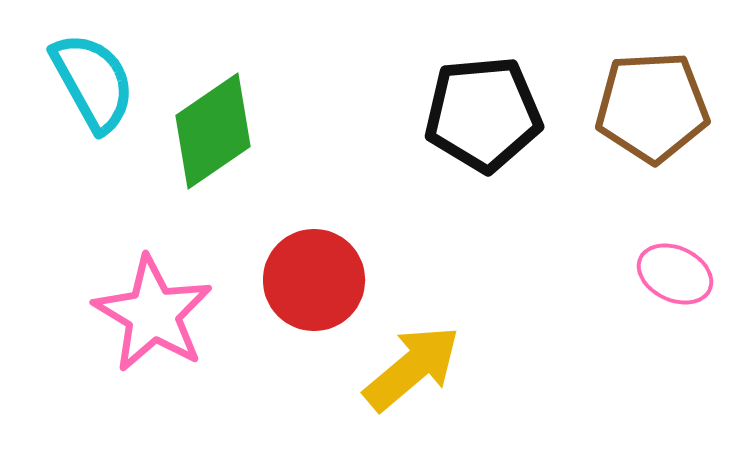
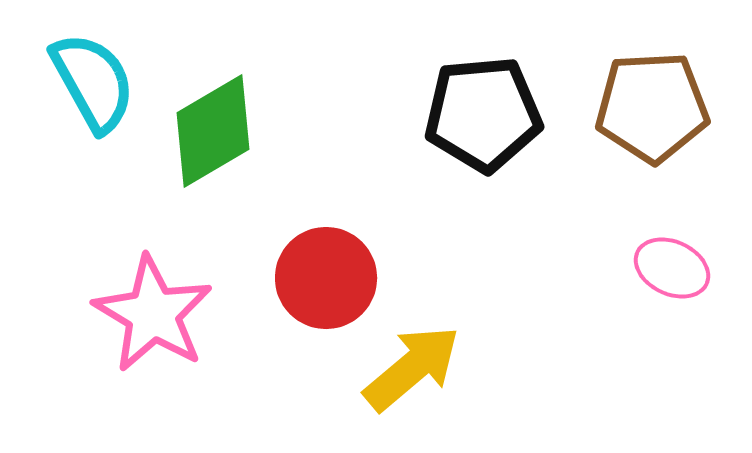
green diamond: rotated 4 degrees clockwise
pink ellipse: moved 3 px left, 6 px up
red circle: moved 12 px right, 2 px up
